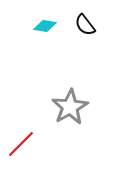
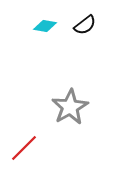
black semicircle: rotated 90 degrees counterclockwise
red line: moved 3 px right, 4 px down
